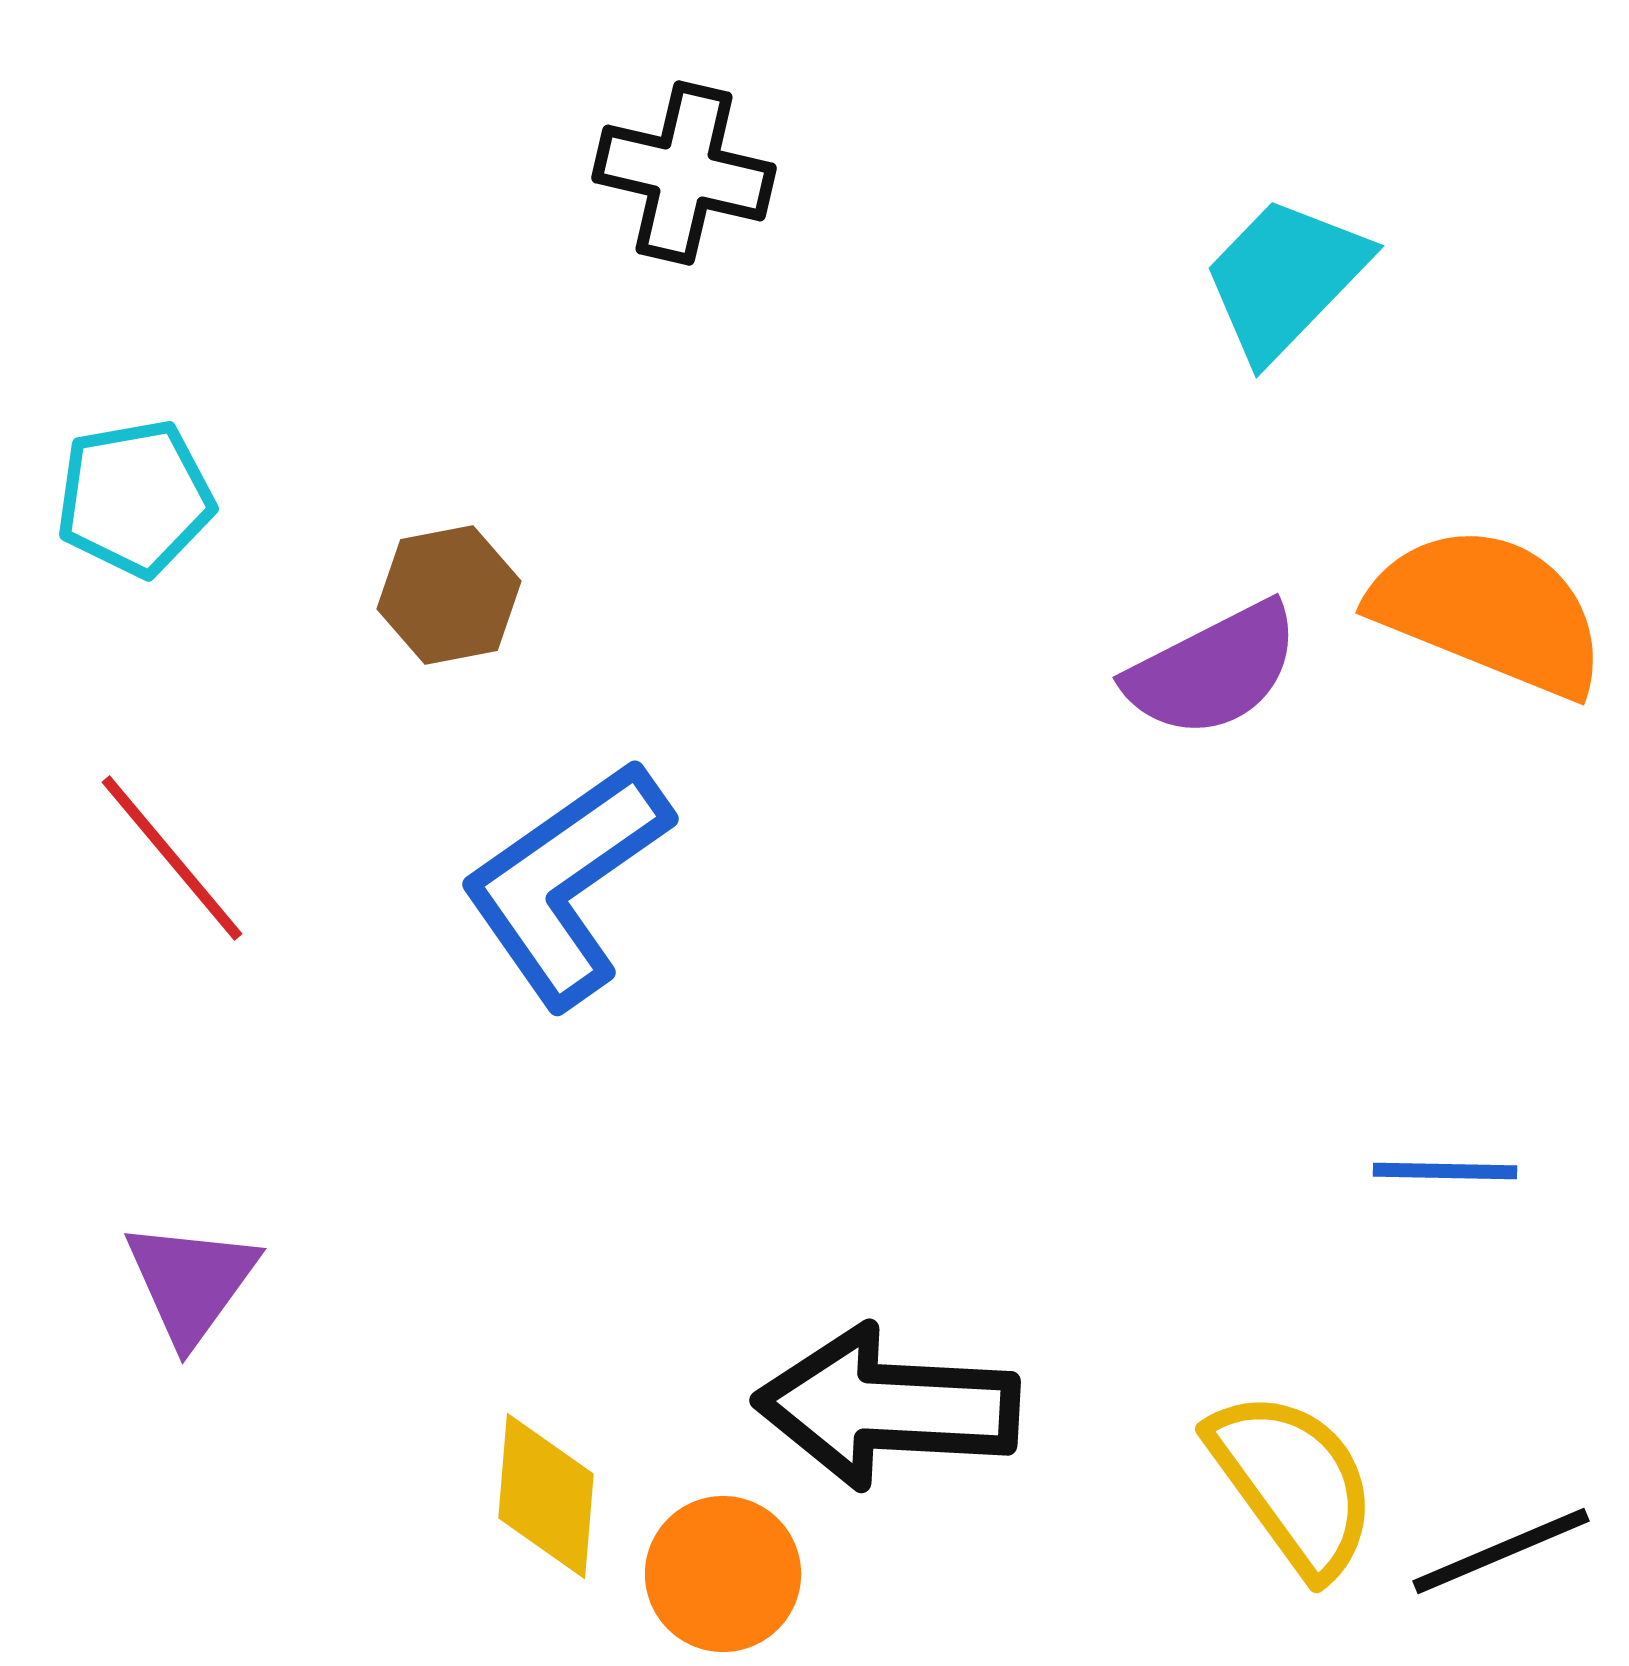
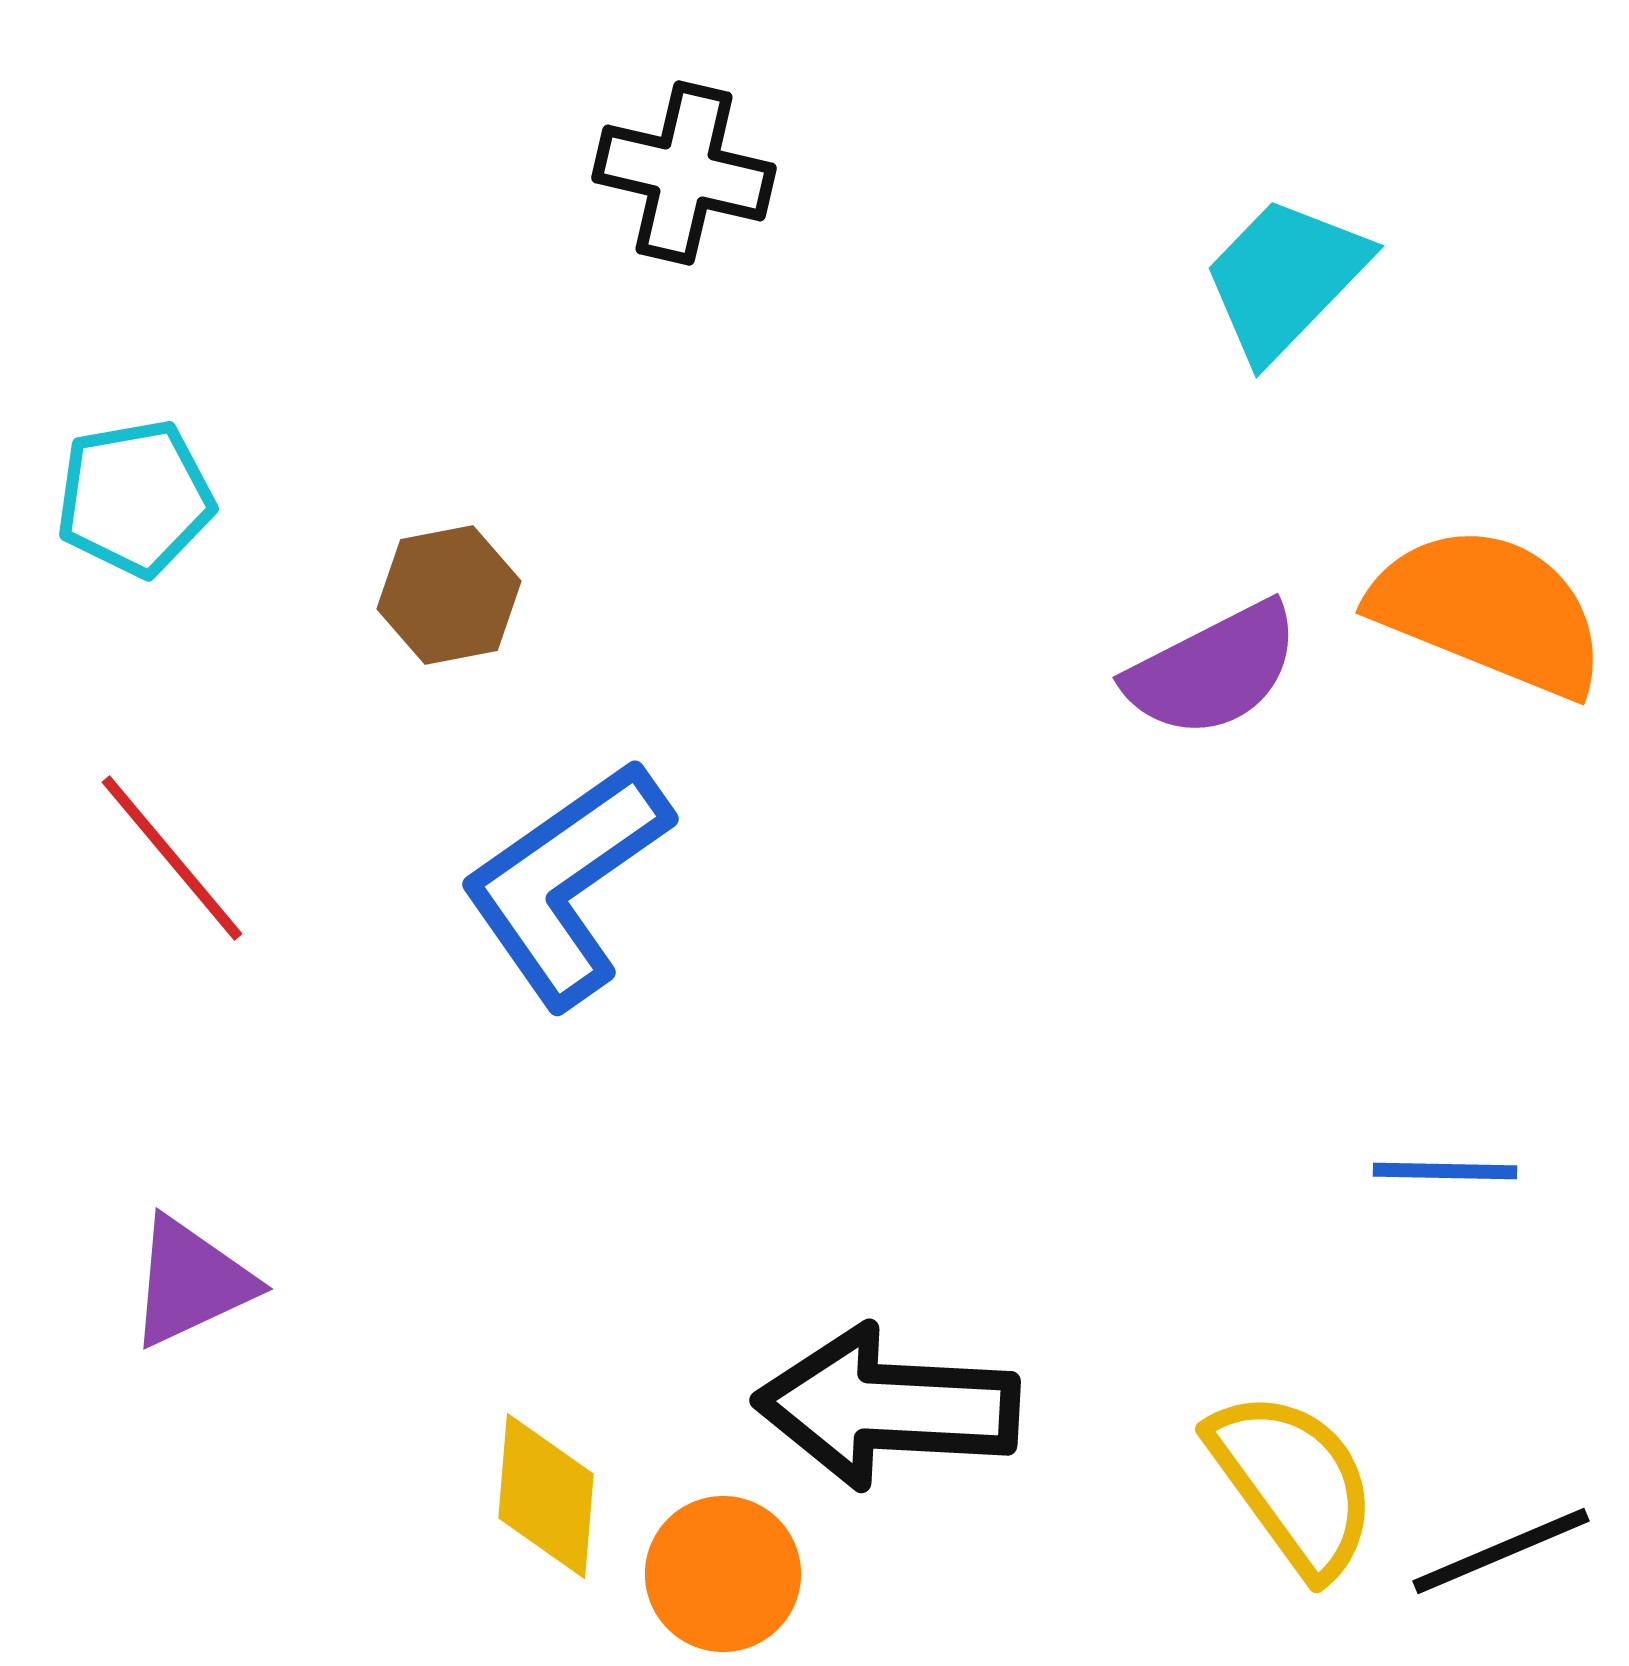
purple triangle: rotated 29 degrees clockwise
